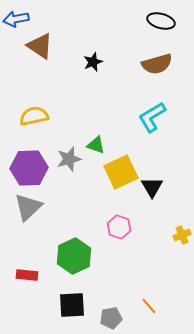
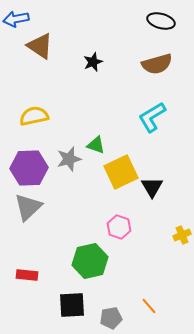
green hexagon: moved 16 px right, 5 px down; rotated 12 degrees clockwise
